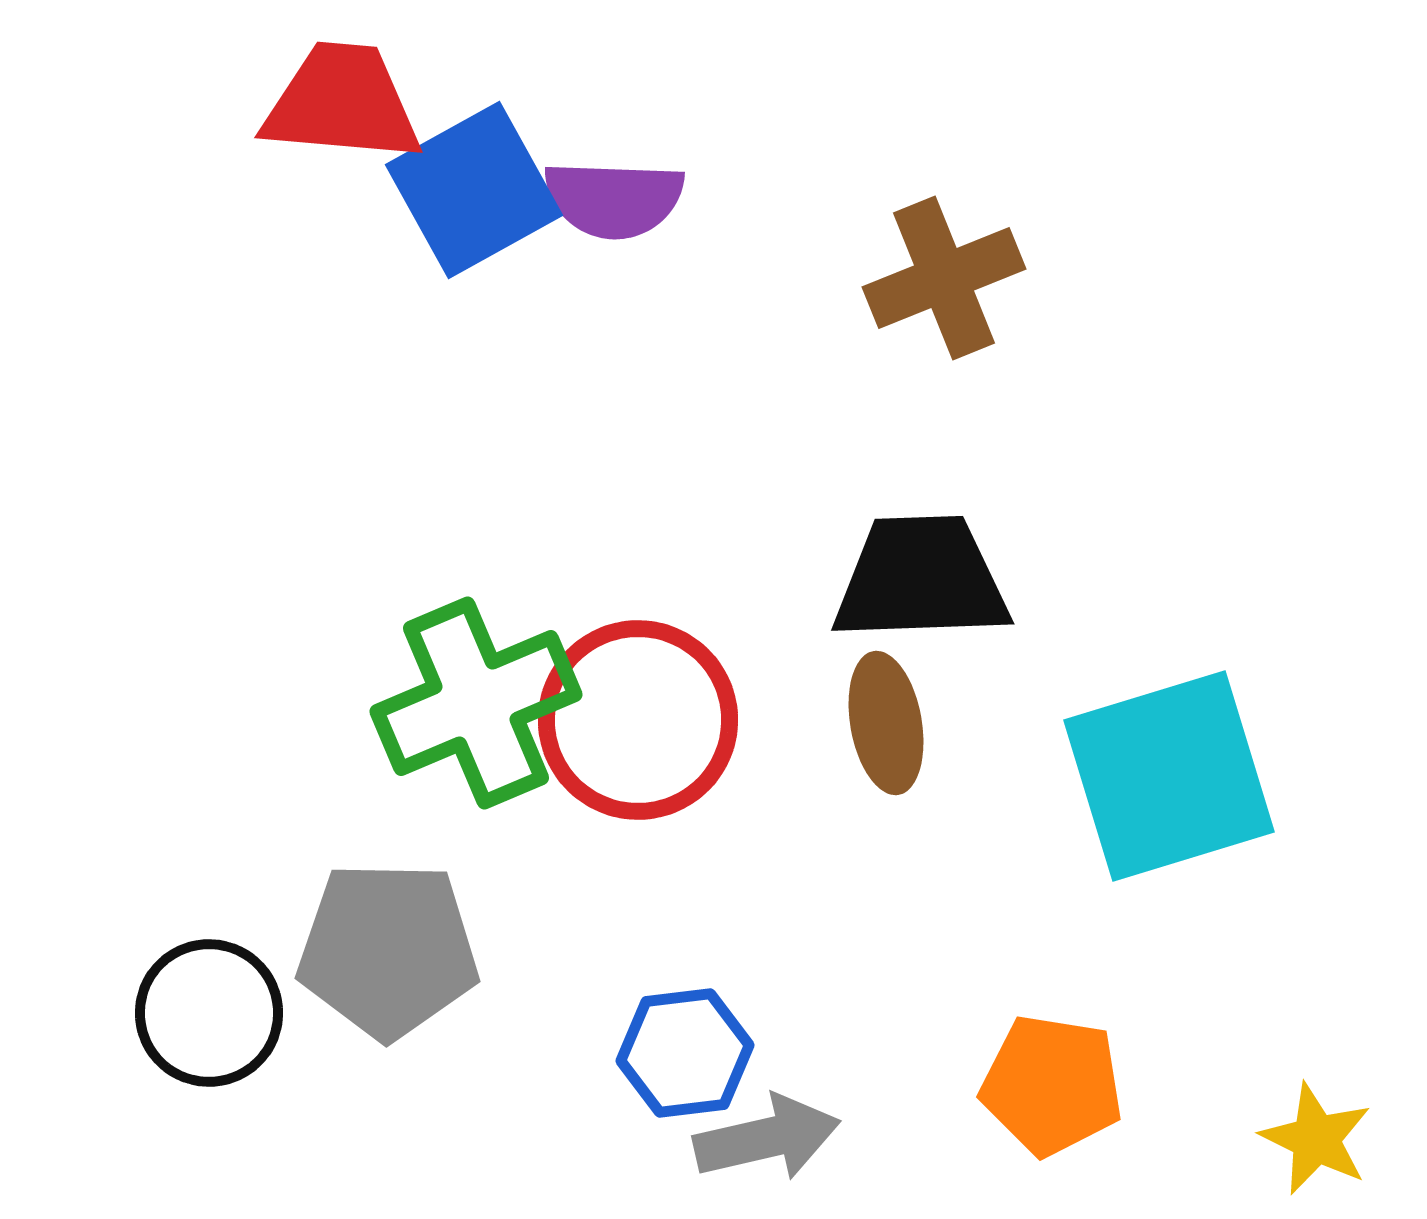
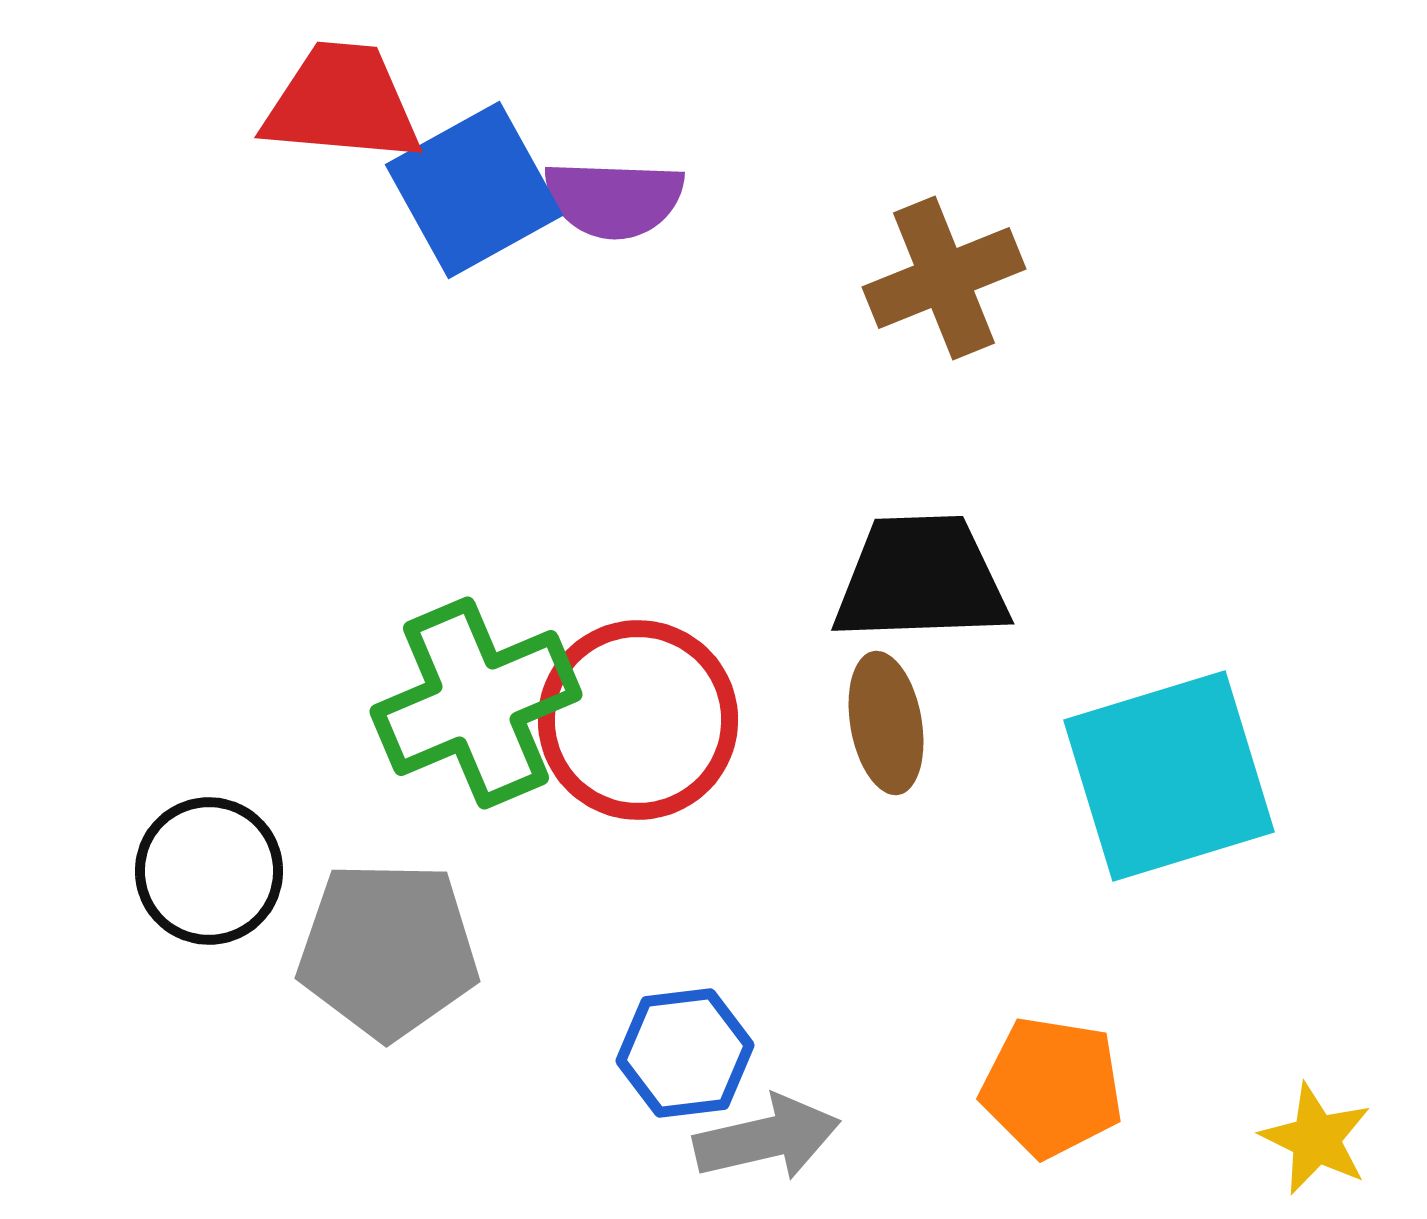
black circle: moved 142 px up
orange pentagon: moved 2 px down
